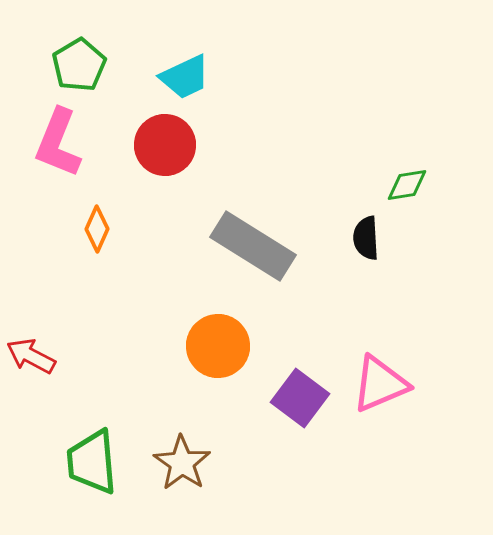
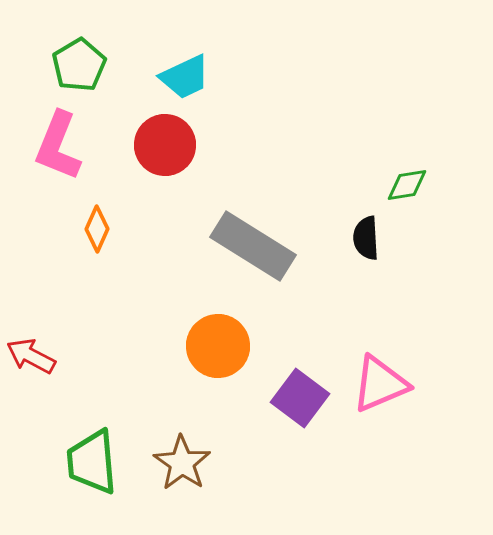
pink L-shape: moved 3 px down
